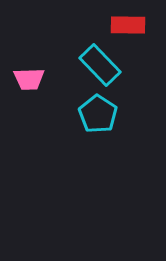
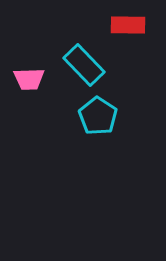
cyan rectangle: moved 16 px left
cyan pentagon: moved 2 px down
